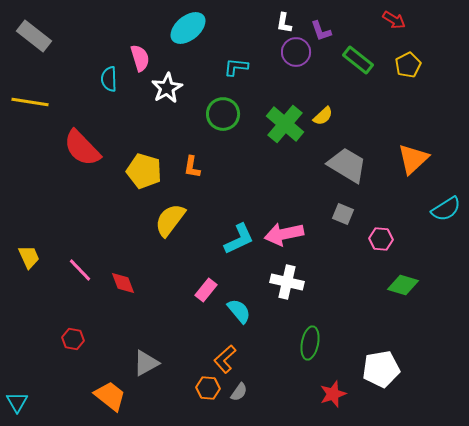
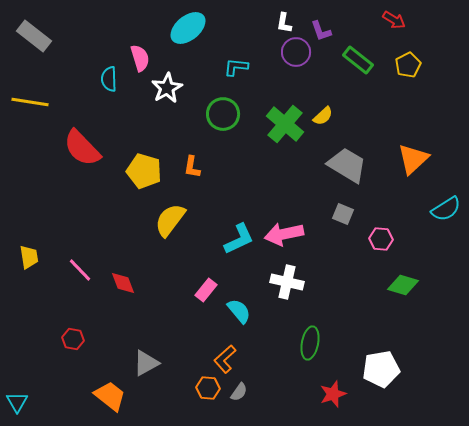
yellow trapezoid at (29, 257): rotated 15 degrees clockwise
